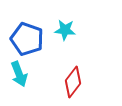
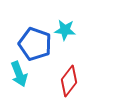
blue pentagon: moved 8 px right, 5 px down
red diamond: moved 4 px left, 1 px up
